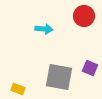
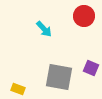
cyan arrow: rotated 42 degrees clockwise
purple square: moved 1 px right
